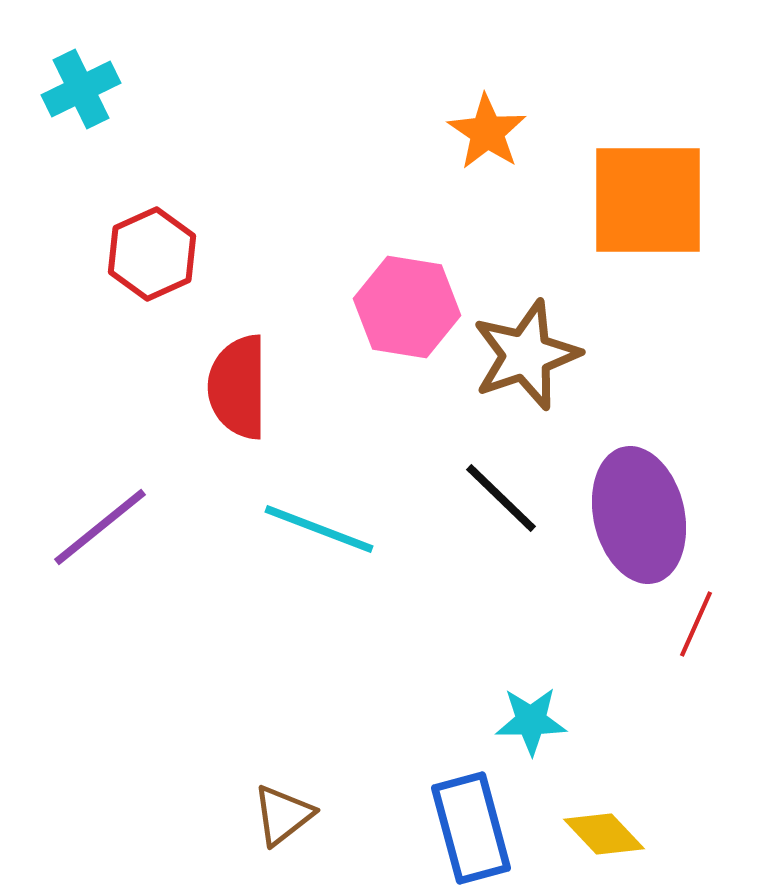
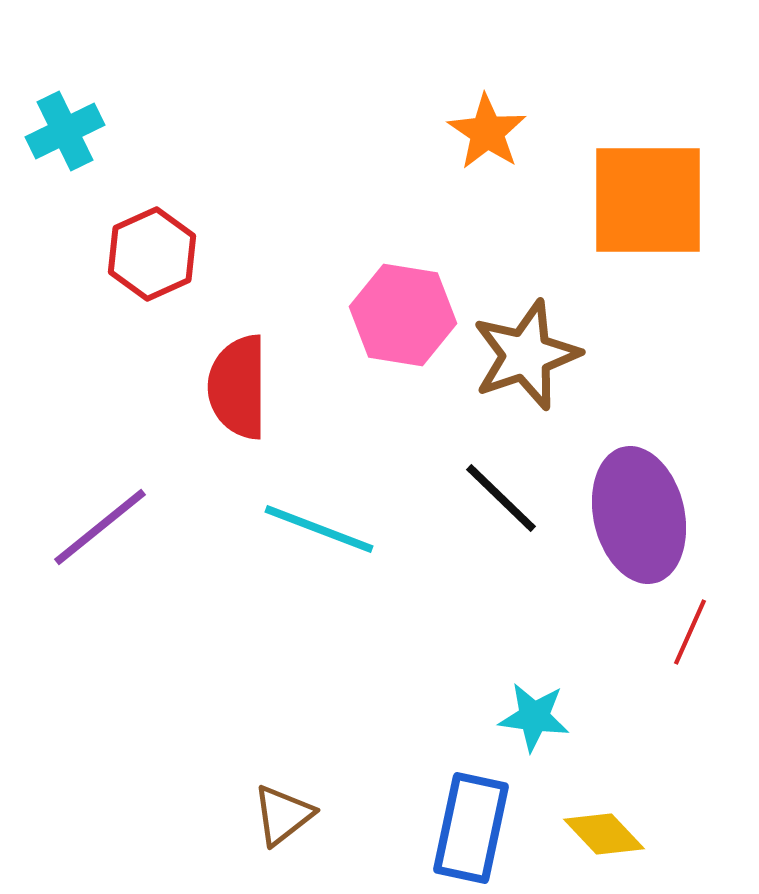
cyan cross: moved 16 px left, 42 px down
pink hexagon: moved 4 px left, 8 px down
red line: moved 6 px left, 8 px down
cyan star: moved 3 px right, 4 px up; rotated 8 degrees clockwise
blue rectangle: rotated 27 degrees clockwise
